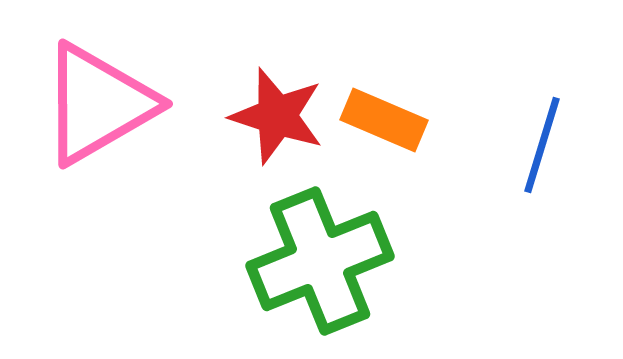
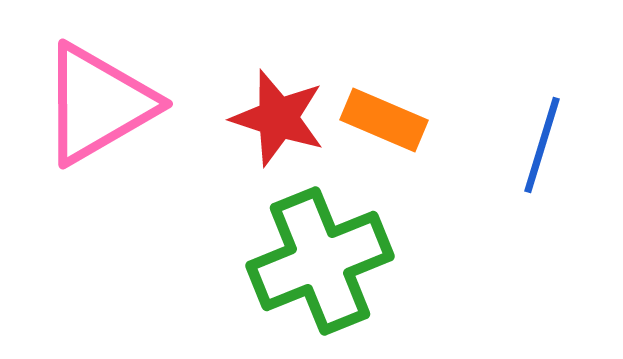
red star: moved 1 px right, 2 px down
